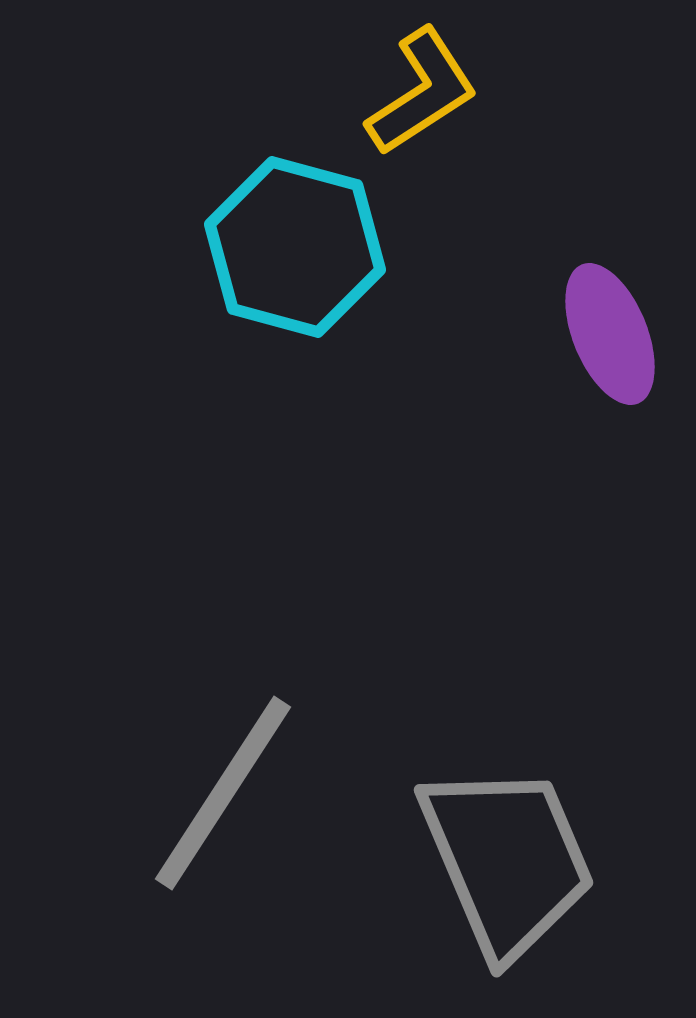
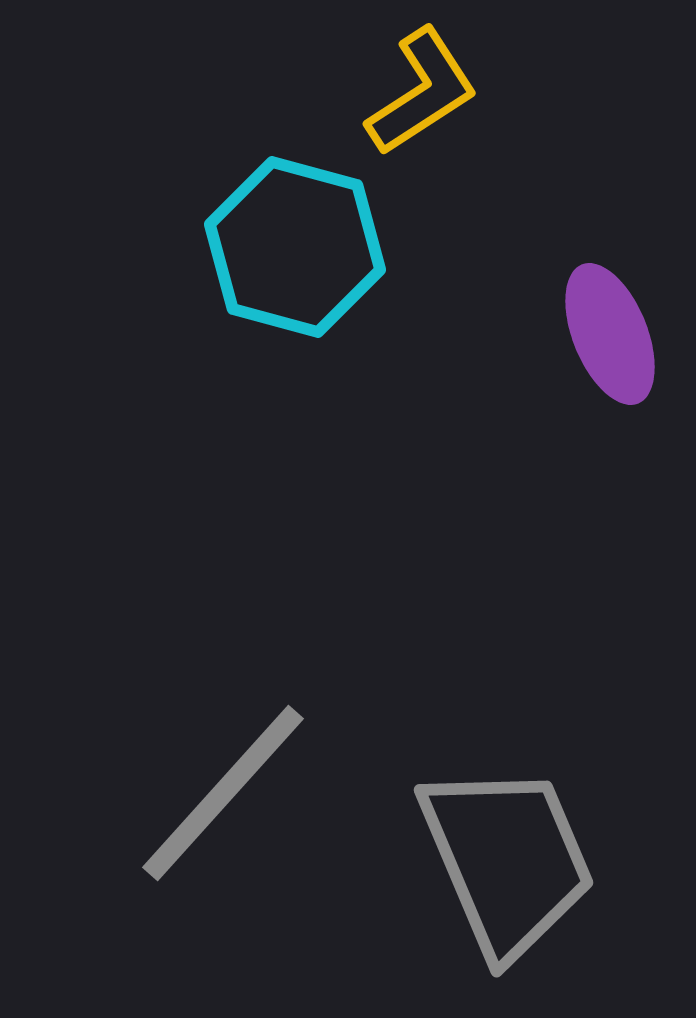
gray line: rotated 9 degrees clockwise
